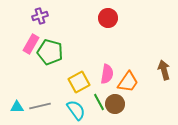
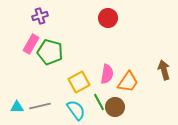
brown circle: moved 3 px down
